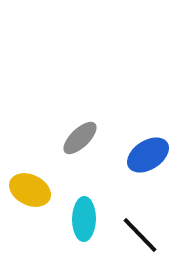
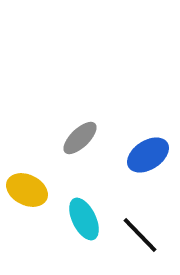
yellow ellipse: moved 3 px left
cyan ellipse: rotated 27 degrees counterclockwise
